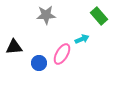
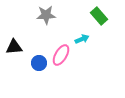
pink ellipse: moved 1 px left, 1 px down
